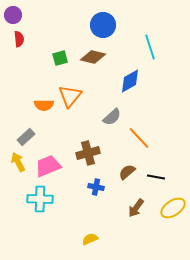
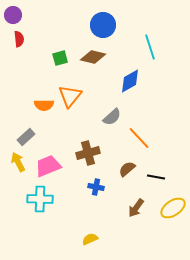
brown semicircle: moved 3 px up
